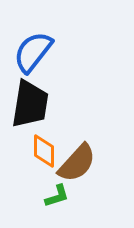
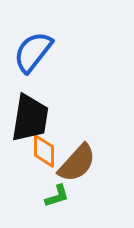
black trapezoid: moved 14 px down
